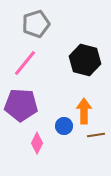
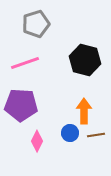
pink line: rotated 32 degrees clockwise
blue circle: moved 6 px right, 7 px down
pink diamond: moved 2 px up
